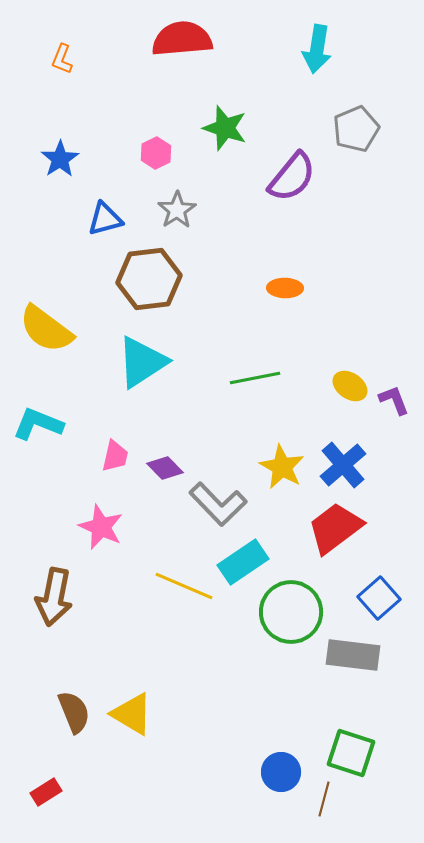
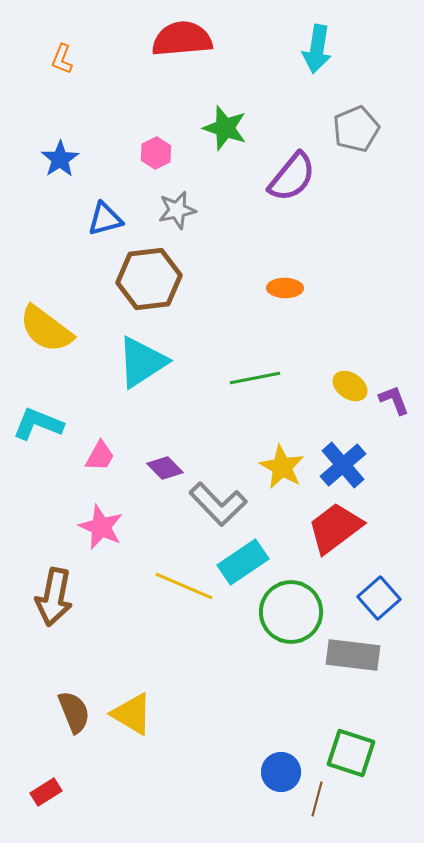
gray star: rotated 21 degrees clockwise
pink trapezoid: moved 15 px left; rotated 16 degrees clockwise
brown line: moved 7 px left
